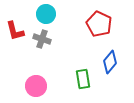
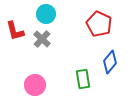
gray cross: rotated 24 degrees clockwise
pink circle: moved 1 px left, 1 px up
